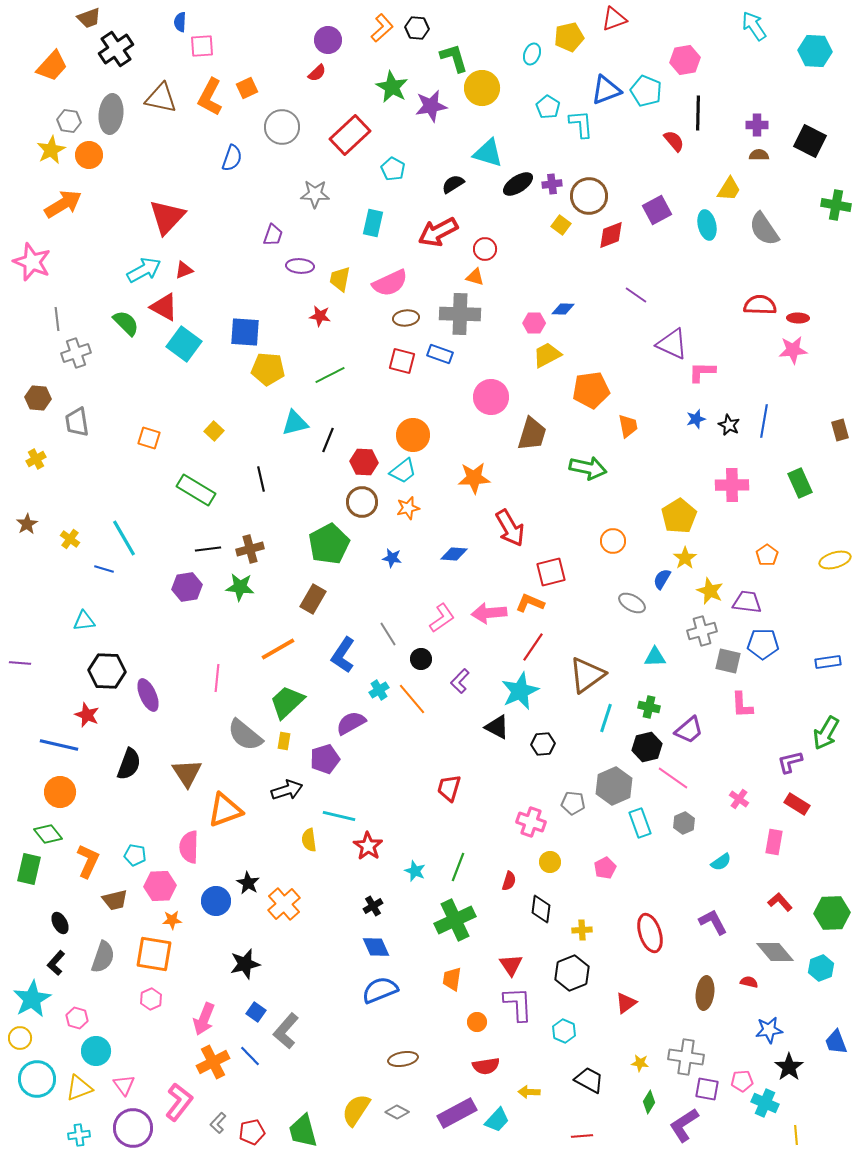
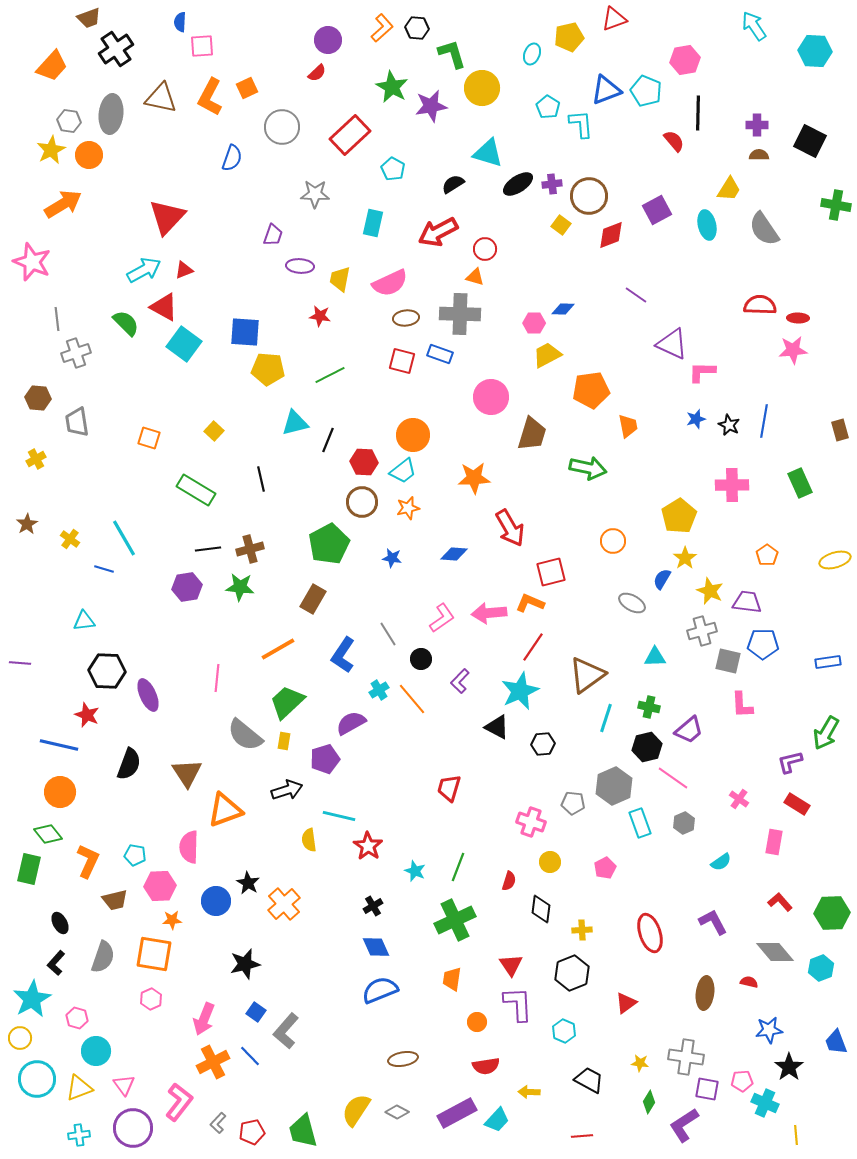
green L-shape at (454, 58): moved 2 px left, 4 px up
